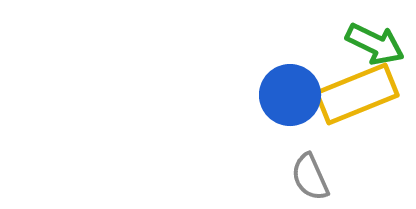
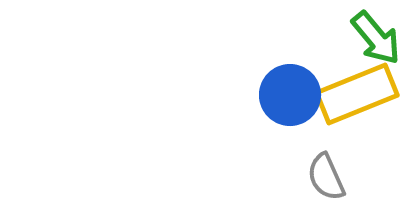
green arrow: moved 1 px right, 6 px up; rotated 24 degrees clockwise
gray semicircle: moved 16 px right
